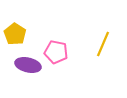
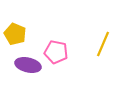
yellow pentagon: rotated 10 degrees counterclockwise
